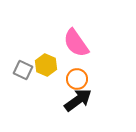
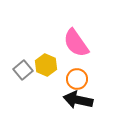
gray square: rotated 24 degrees clockwise
black arrow: rotated 132 degrees counterclockwise
